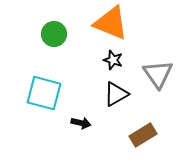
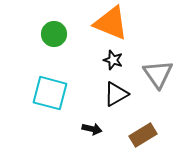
cyan square: moved 6 px right
black arrow: moved 11 px right, 6 px down
